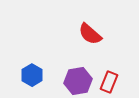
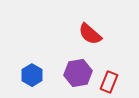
purple hexagon: moved 8 px up
